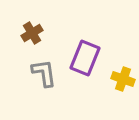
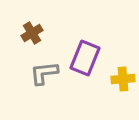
gray L-shape: rotated 88 degrees counterclockwise
yellow cross: rotated 25 degrees counterclockwise
